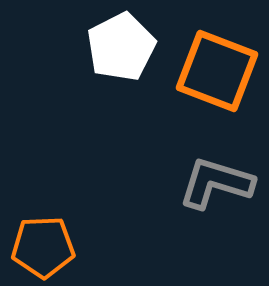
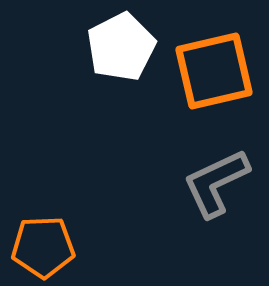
orange square: moved 3 px left; rotated 34 degrees counterclockwise
gray L-shape: rotated 42 degrees counterclockwise
